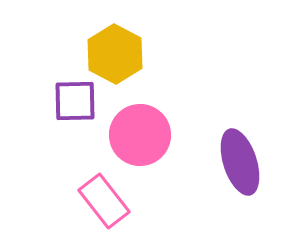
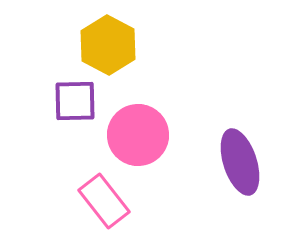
yellow hexagon: moved 7 px left, 9 px up
pink circle: moved 2 px left
